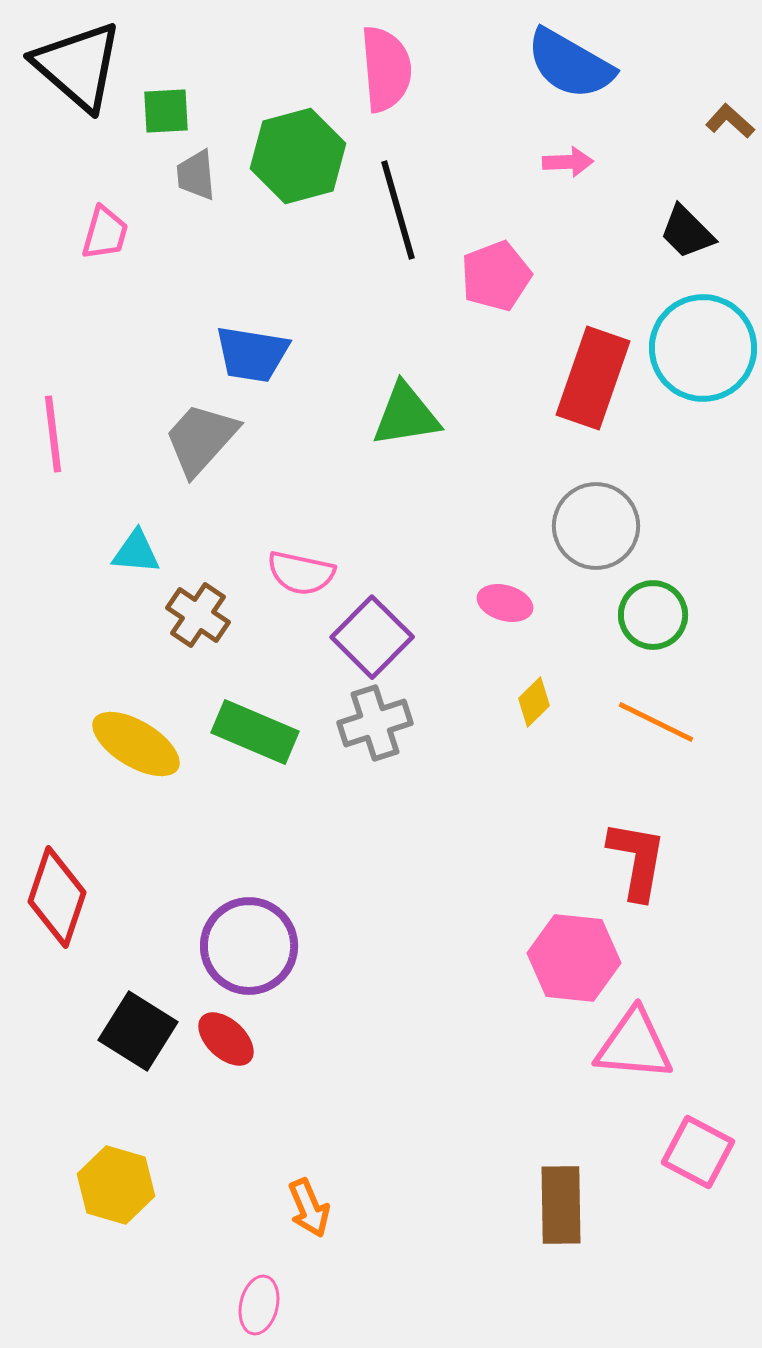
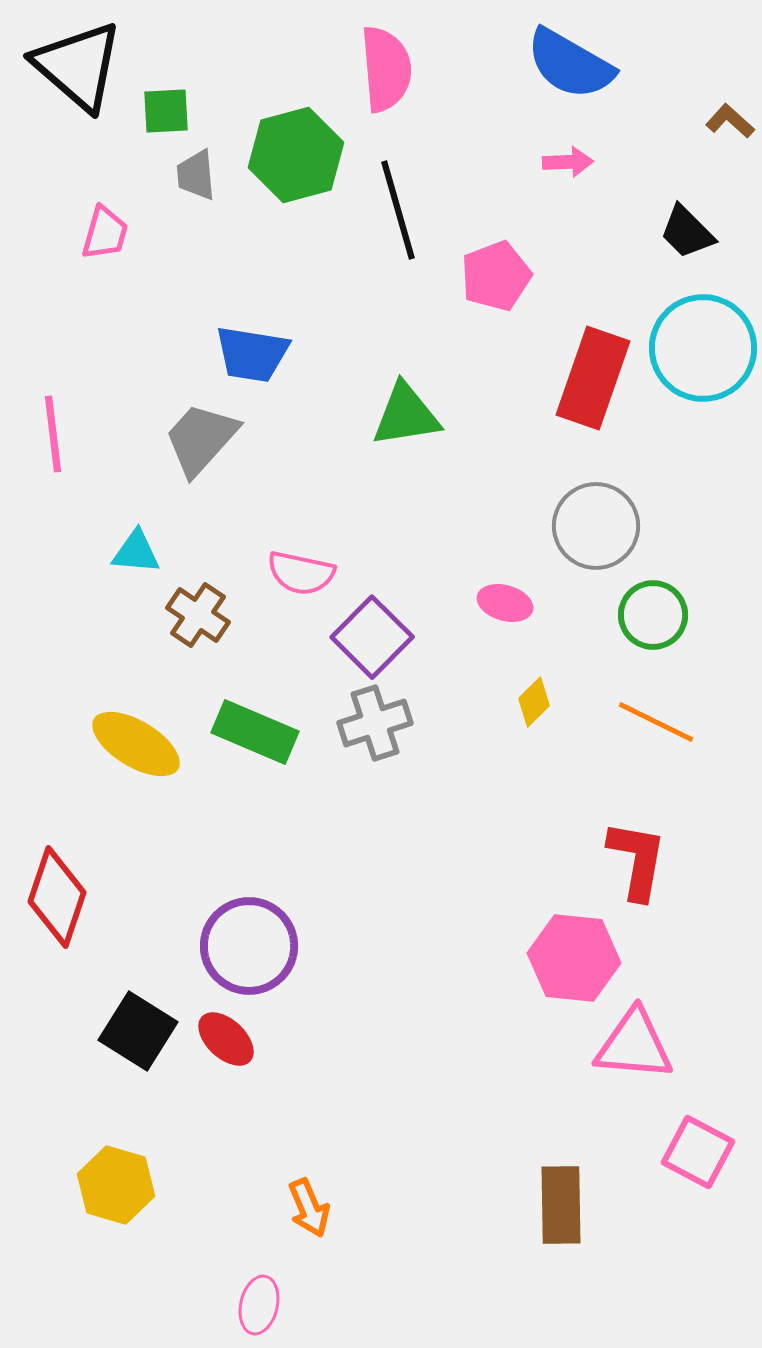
green hexagon at (298, 156): moved 2 px left, 1 px up
